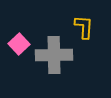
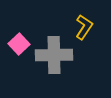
yellow L-shape: rotated 30 degrees clockwise
